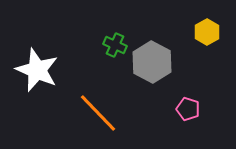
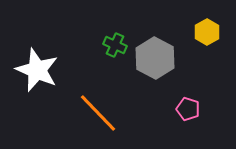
gray hexagon: moved 3 px right, 4 px up
